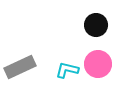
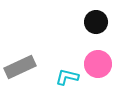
black circle: moved 3 px up
cyan L-shape: moved 7 px down
